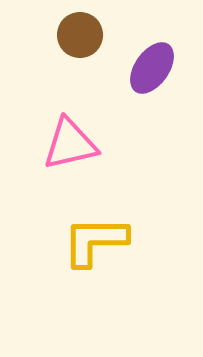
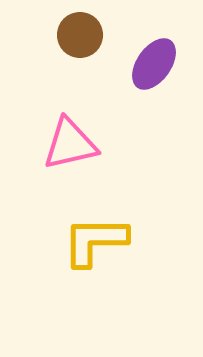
purple ellipse: moved 2 px right, 4 px up
